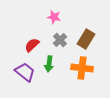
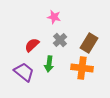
brown rectangle: moved 3 px right, 4 px down
purple trapezoid: moved 1 px left
